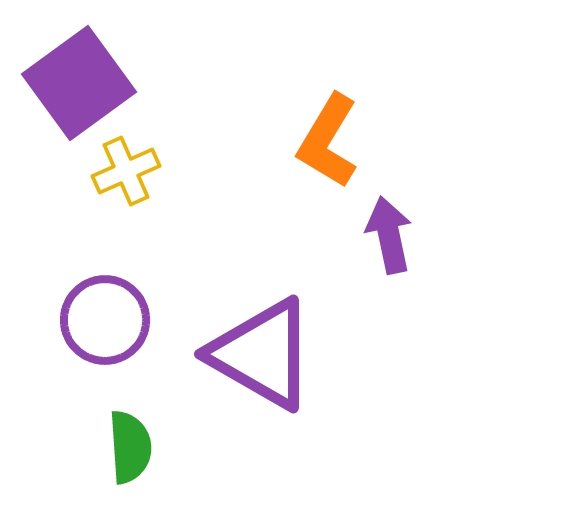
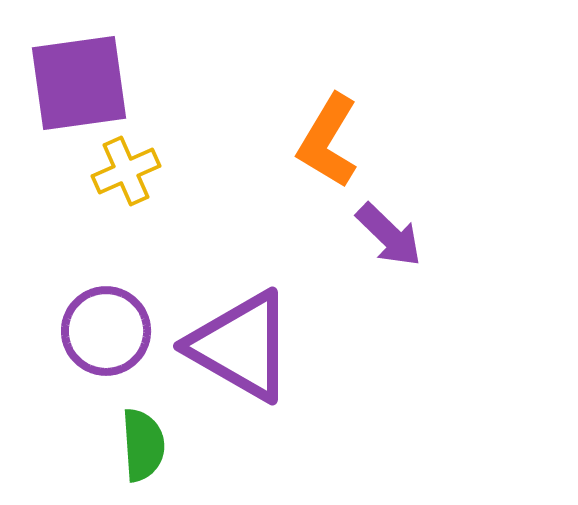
purple square: rotated 28 degrees clockwise
purple arrow: rotated 146 degrees clockwise
purple circle: moved 1 px right, 11 px down
purple triangle: moved 21 px left, 8 px up
green semicircle: moved 13 px right, 2 px up
